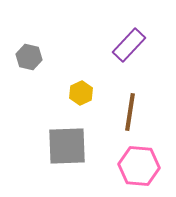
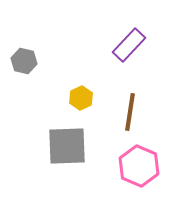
gray hexagon: moved 5 px left, 4 px down
yellow hexagon: moved 5 px down
pink hexagon: rotated 18 degrees clockwise
